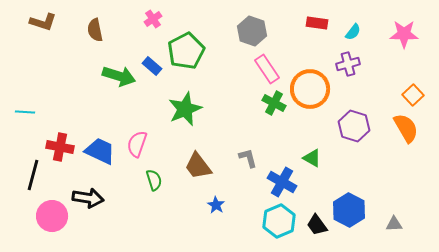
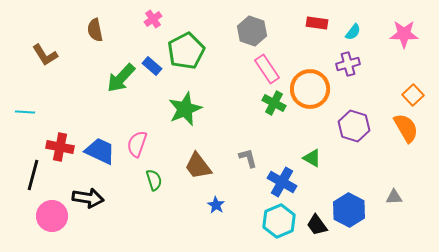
brown L-shape: moved 2 px right, 33 px down; rotated 40 degrees clockwise
green arrow: moved 2 px right, 2 px down; rotated 116 degrees clockwise
gray triangle: moved 27 px up
